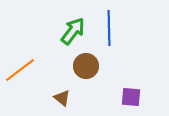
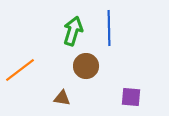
green arrow: rotated 20 degrees counterclockwise
brown triangle: rotated 30 degrees counterclockwise
